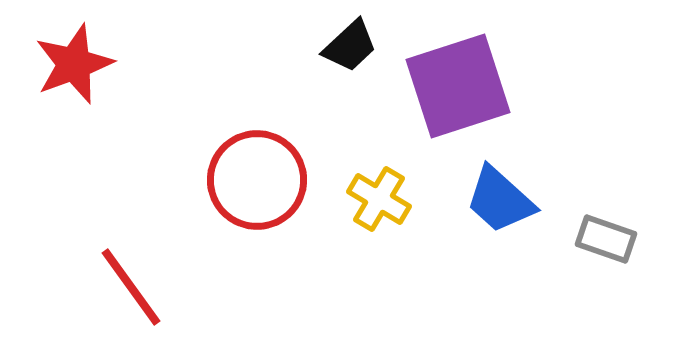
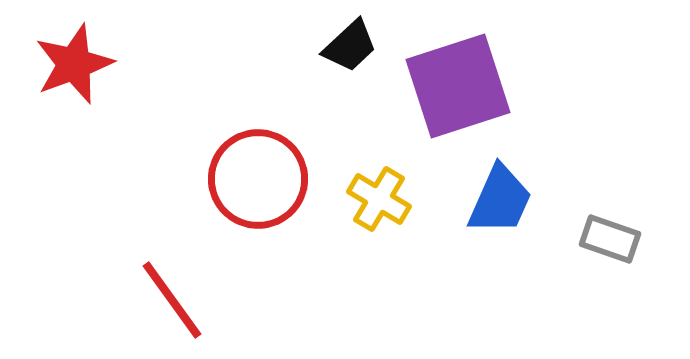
red circle: moved 1 px right, 1 px up
blue trapezoid: rotated 108 degrees counterclockwise
gray rectangle: moved 4 px right
red line: moved 41 px right, 13 px down
